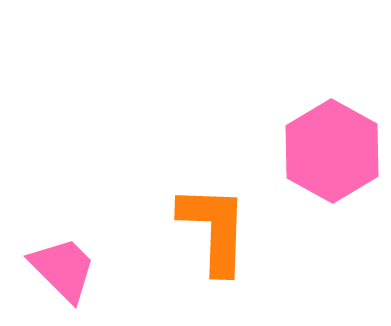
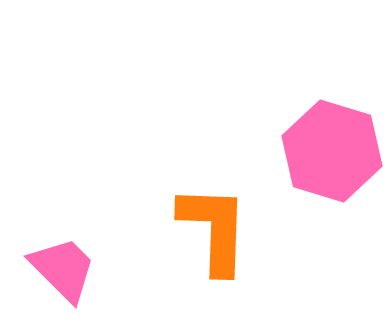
pink hexagon: rotated 12 degrees counterclockwise
